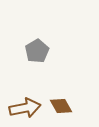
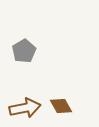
gray pentagon: moved 13 px left
